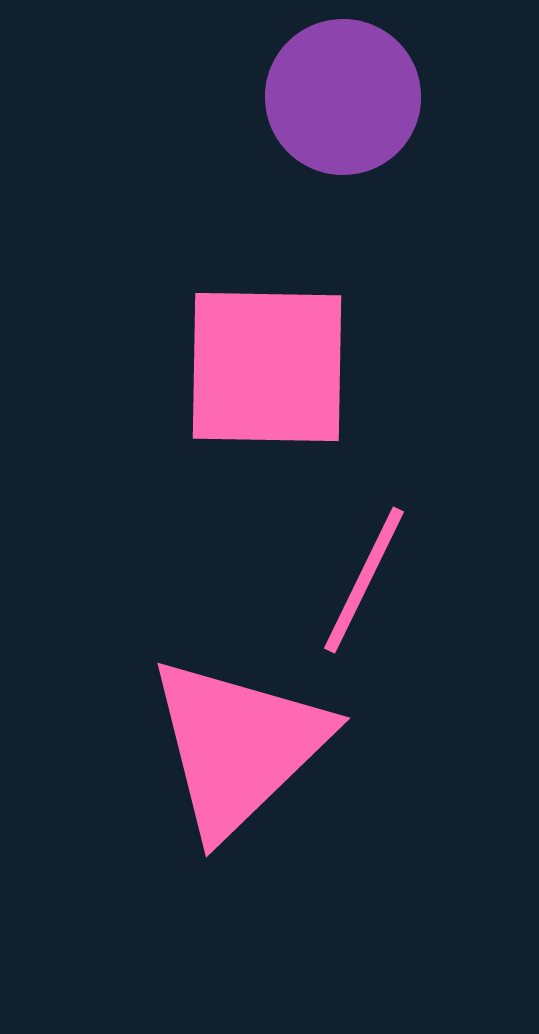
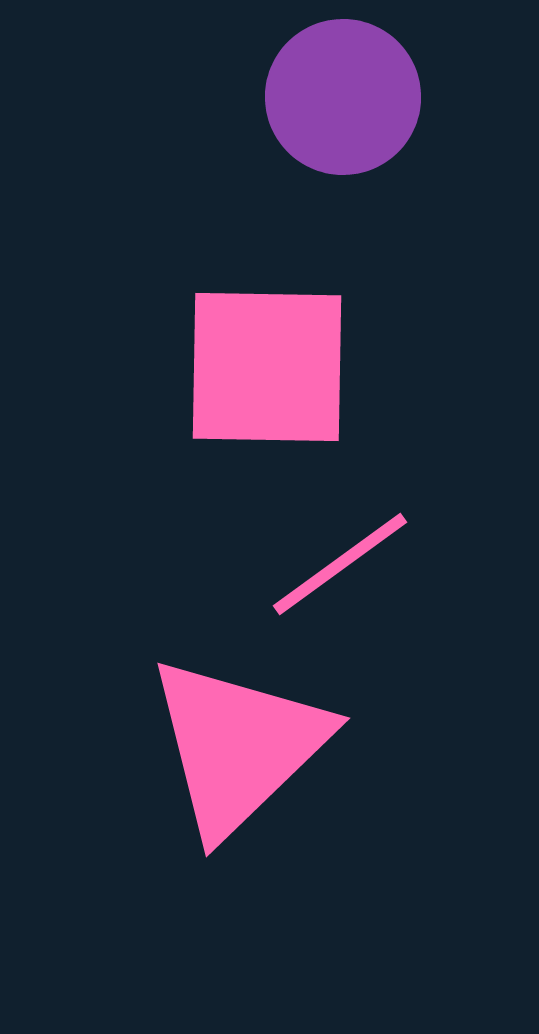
pink line: moved 24 px left, 16 px up; rotated 28 degrees clockwise
